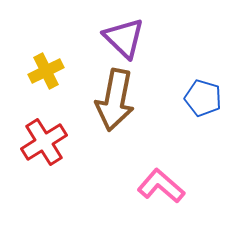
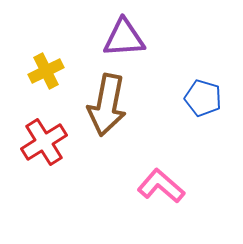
purple triangle: rotated 48 degrees counterclockwise
brown arrow: moved 8 px left, 5 px down
